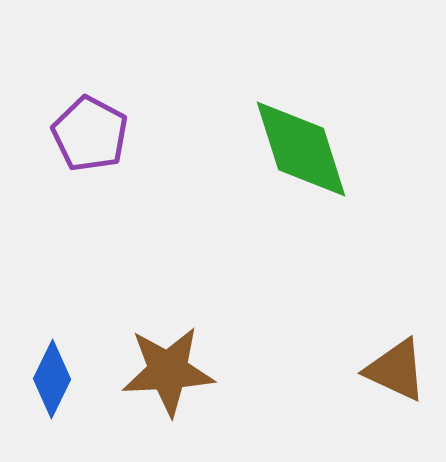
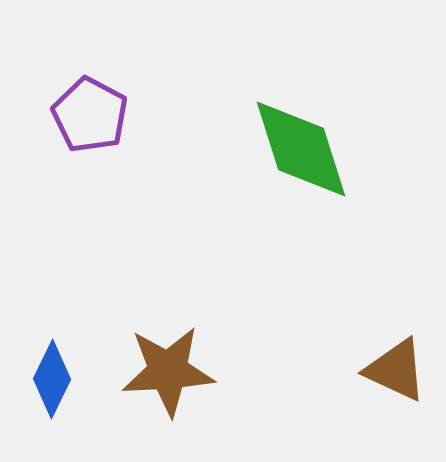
purple pentagon: moved 19 px up
